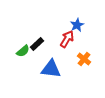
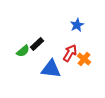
red arrow: moved 3 px right, 14 px down
